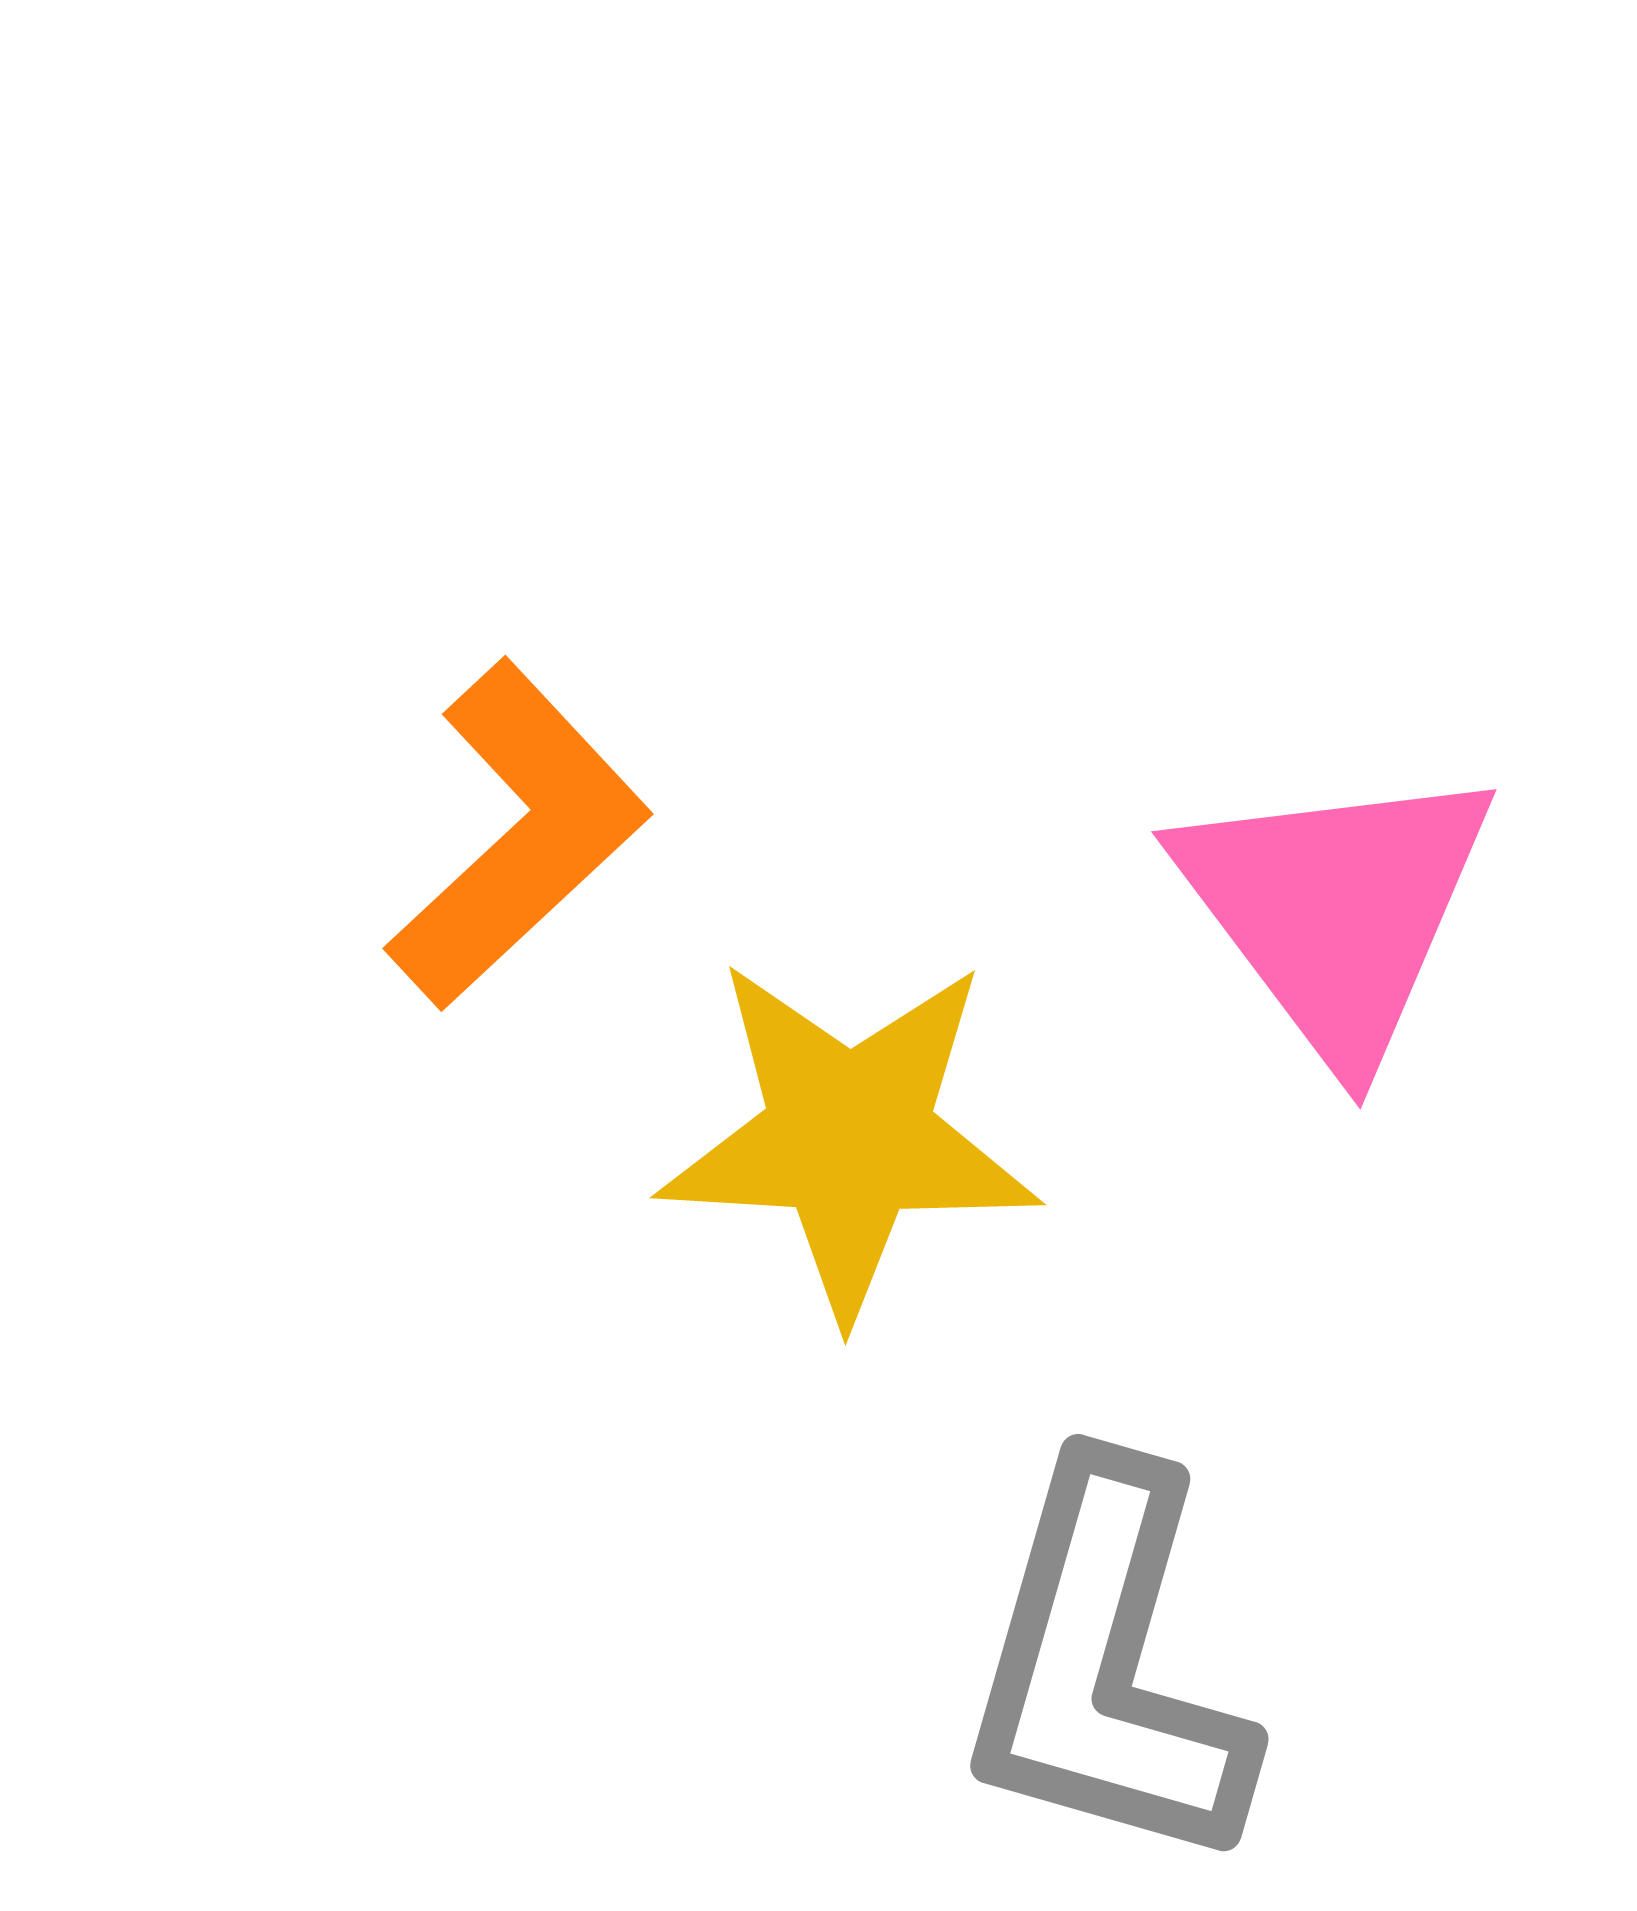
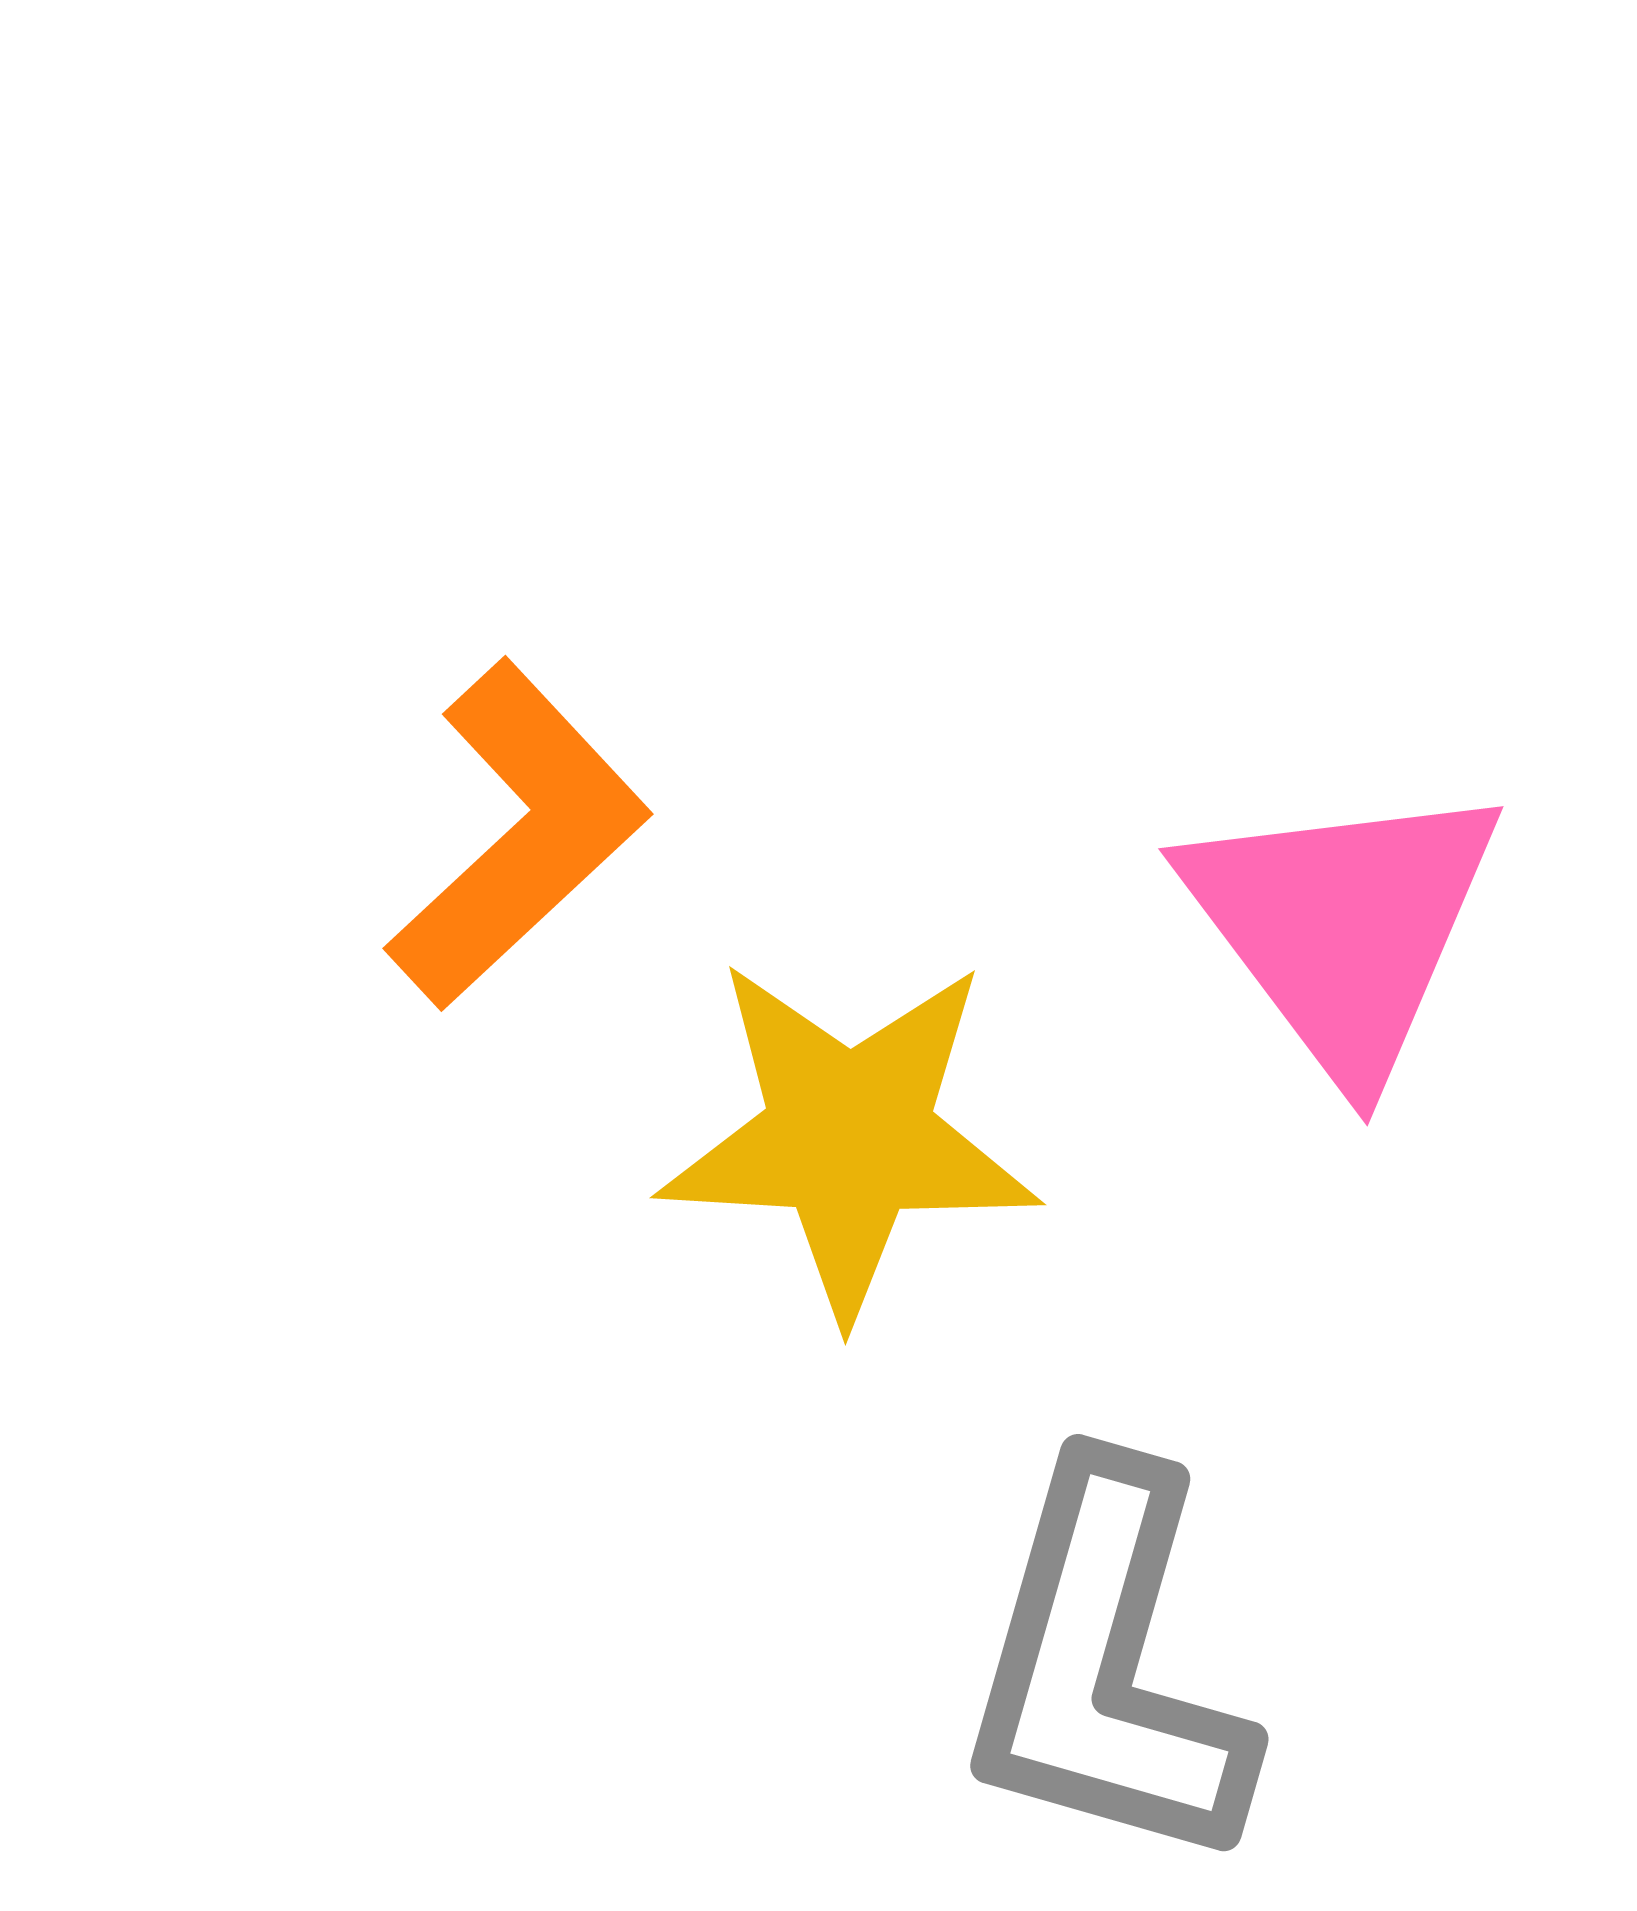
pink triangle: moved 7 px right, 17 px down
